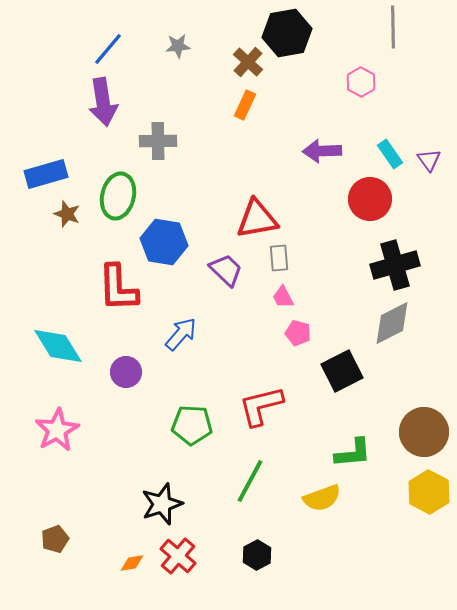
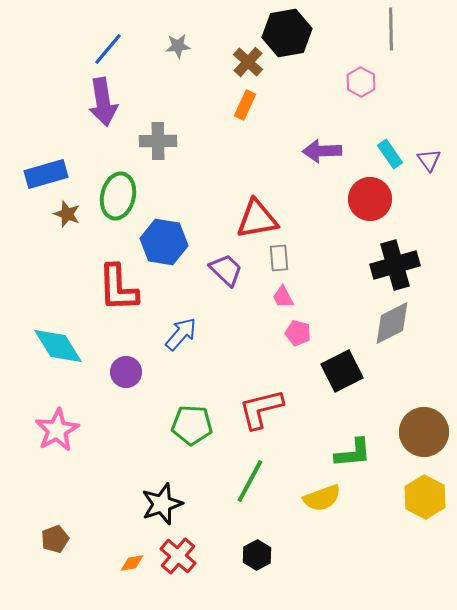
gray line at (393, 27): moved 2 px left, 2 px down
red L-shape at (261, 406): moved 3 px down
yellow hexagon at (429, 492): moved 4 px left, 5 px down
